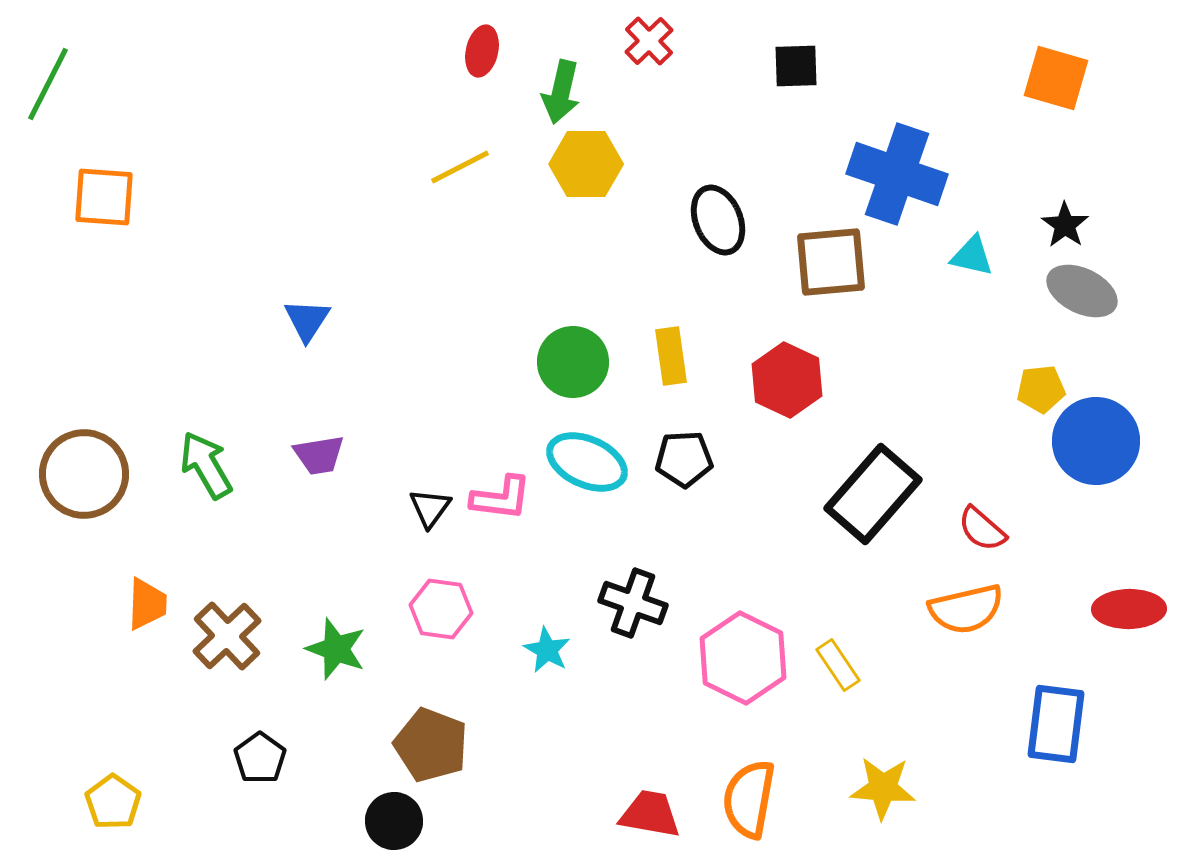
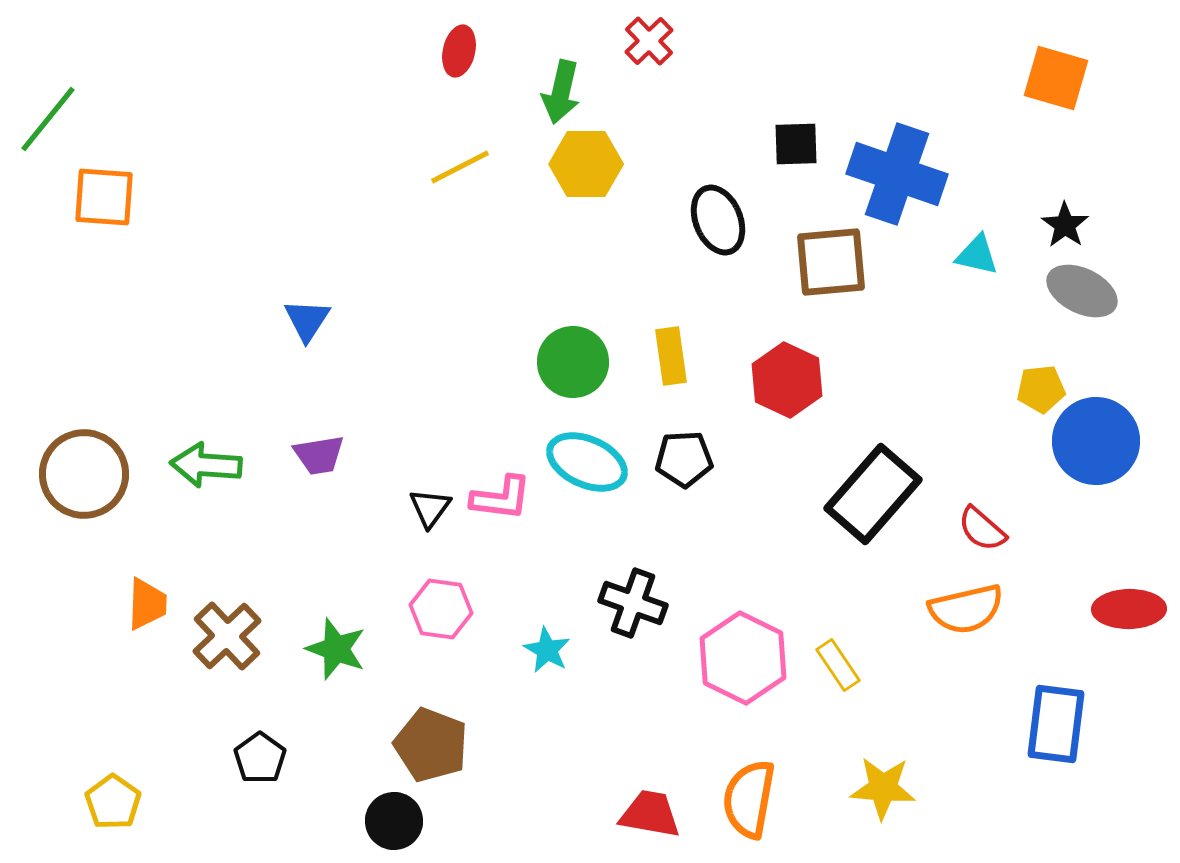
red ellipse at (482, 51): moved 23 px left
black square at (796, 66): moved 78 px down
green line at (48, 84): moved 35 px down; rotated 12 degrees clockwise
cyan triangle at (972, 256): moved 5 px right, 1 px up
green arrow at (206, 465): rotated 56 degrees counterclockwise
